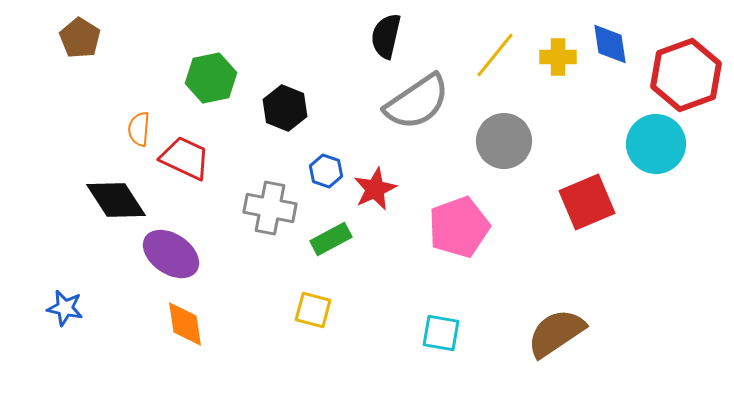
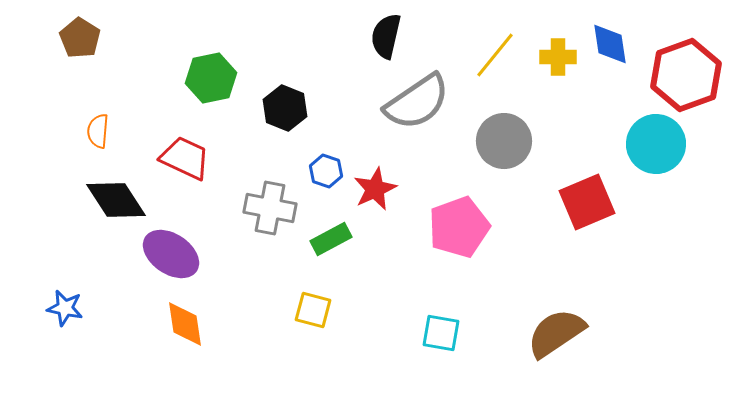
orange semicircle: moved 41 px left, 2 px down
